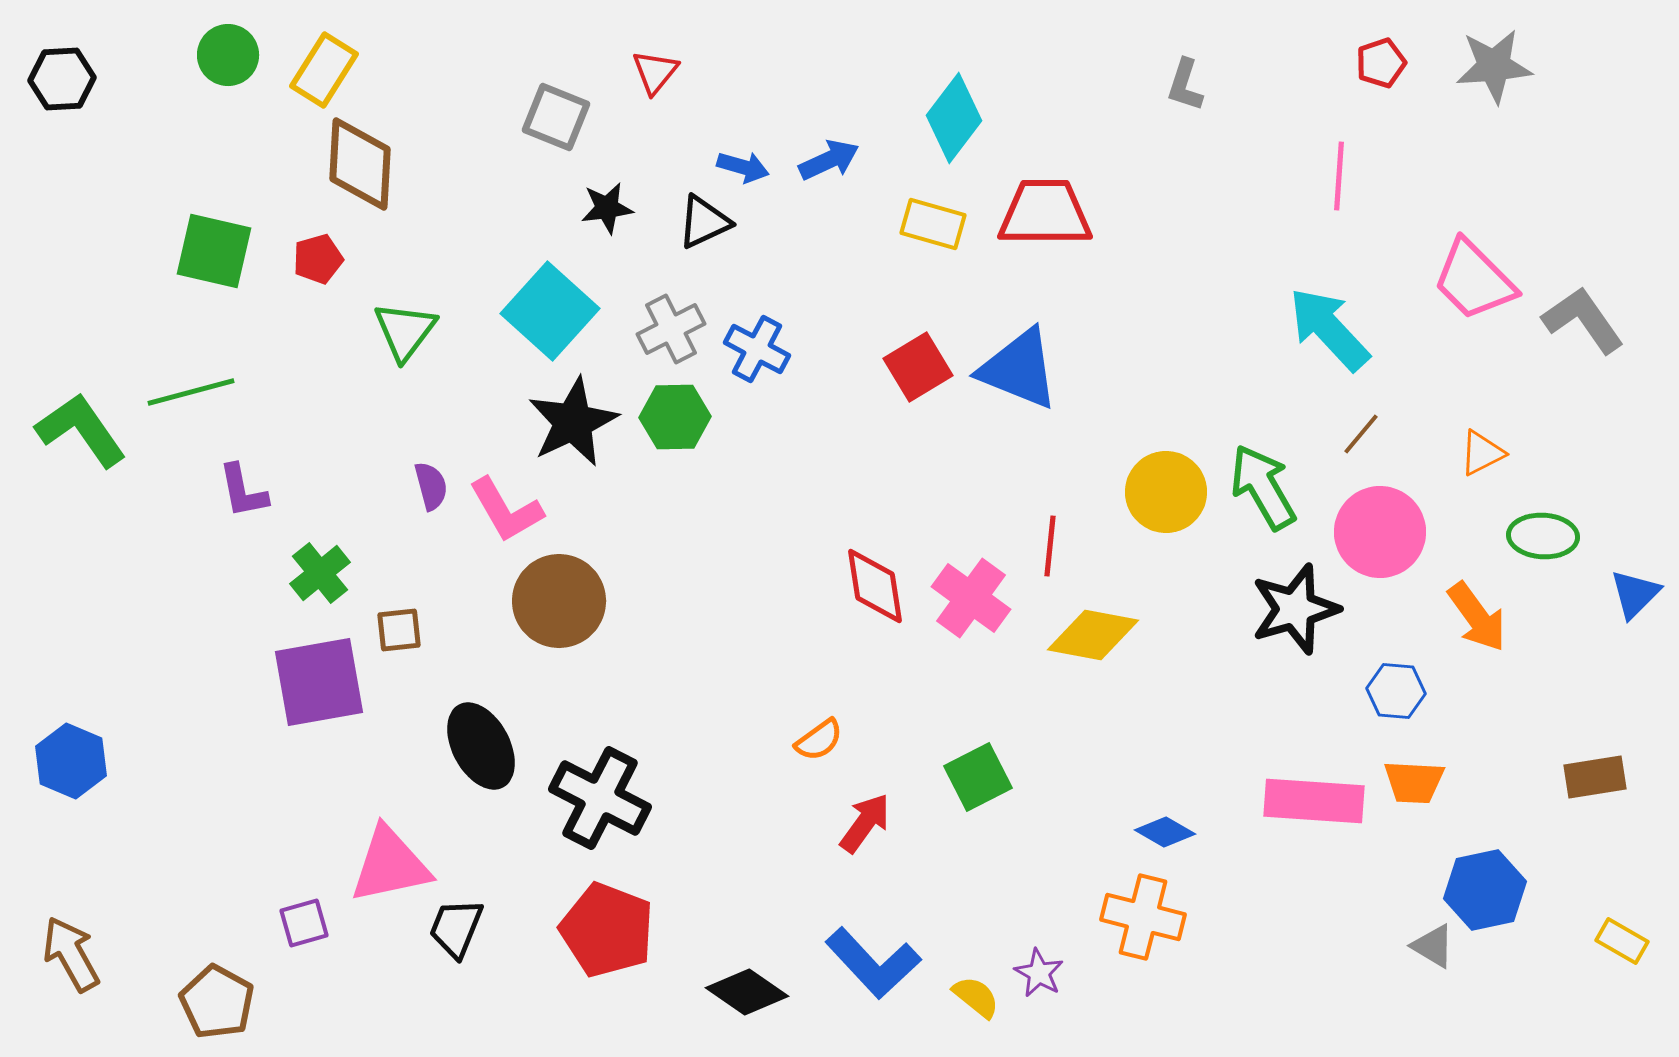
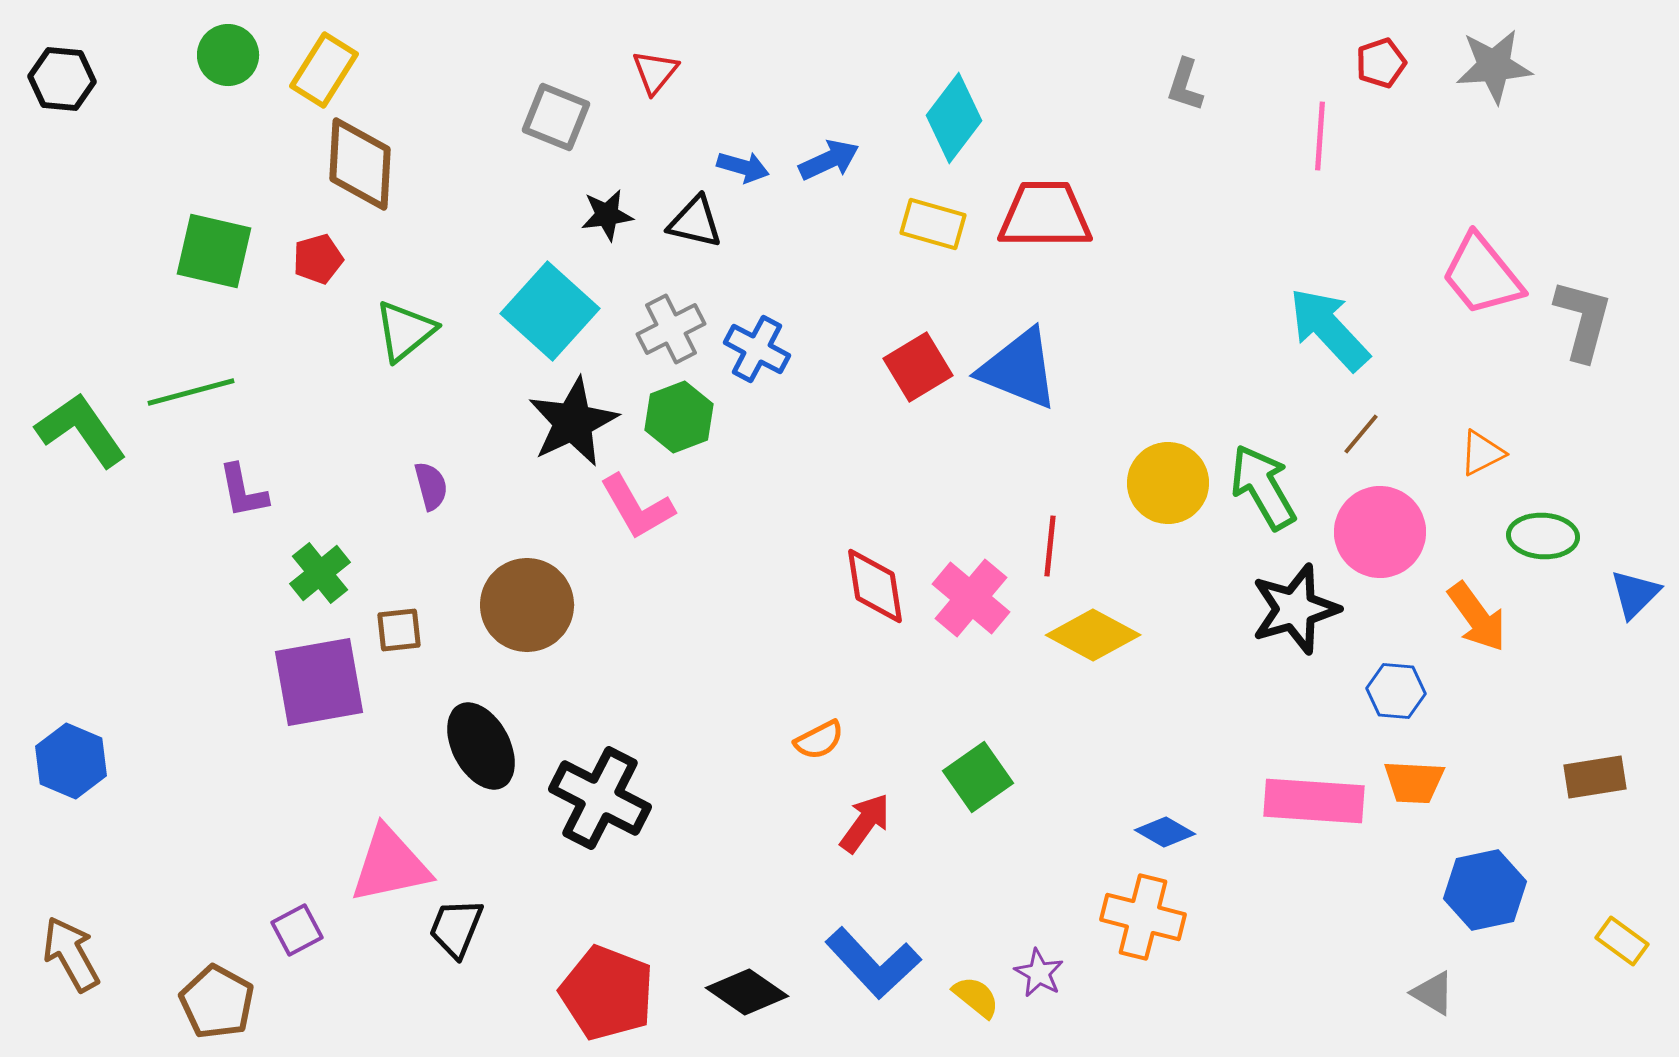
black hexagon at (62, 79): rotated 8 degrees clockwise
pink line at (1339, 176): moved 19 px left, 40 px up
black star at (607, 208): moved 7 px down
red trapezoid at (1045, 213): moved 2 px down
black triangle at (704, 222): moved 9 px left; rotated 38 degrees clockwise
pink trapezoid at (1474, 280): moved 8 px right, 5 px up; rotated 6 degrees clockwise
gray L-shape at (1583, 320): rotated 50 degrees clockwise
green triangle at (405, 331): rotated 14 degrees clockwise
green hexagon at (675, 417): moved 4 px right; rotated 20 degrees counterclockwise
yellow circle at (1166, 492): moved 2 px right, 9 px up
pink L-shape at (506, 510): moved 131 px right, 3 px up
pink cross at (971, 598): rotated 4 degrees clockwise
brown circle at (559, 601): moved 32 px left, 4 px down
yellow diamond at (1093, 635): rotated 18 degrees clockwise
orange semicircle at (819, 740): rotated 9 degrees clockwise
green square at (978, 777): rotated 8 degrees counterclockwise
purple square at (304, 923): moved 7 px left, 7 px down; rotated 12 degrees counterclockwise
red pentagon at (607, 930): moved 63 px down
yellow rectangle at (1622, 941): rotated 6 degrees clockwise
gray triangle at (1433, 946): moved 47 px down
